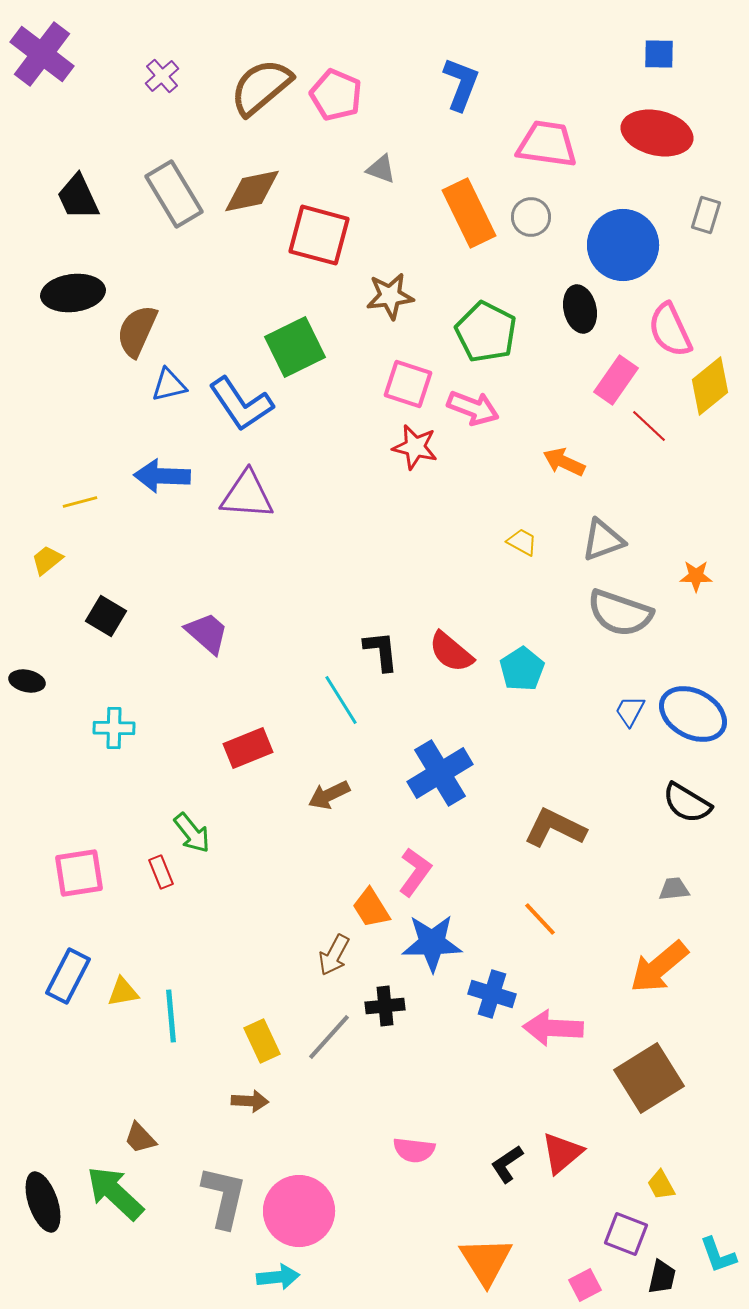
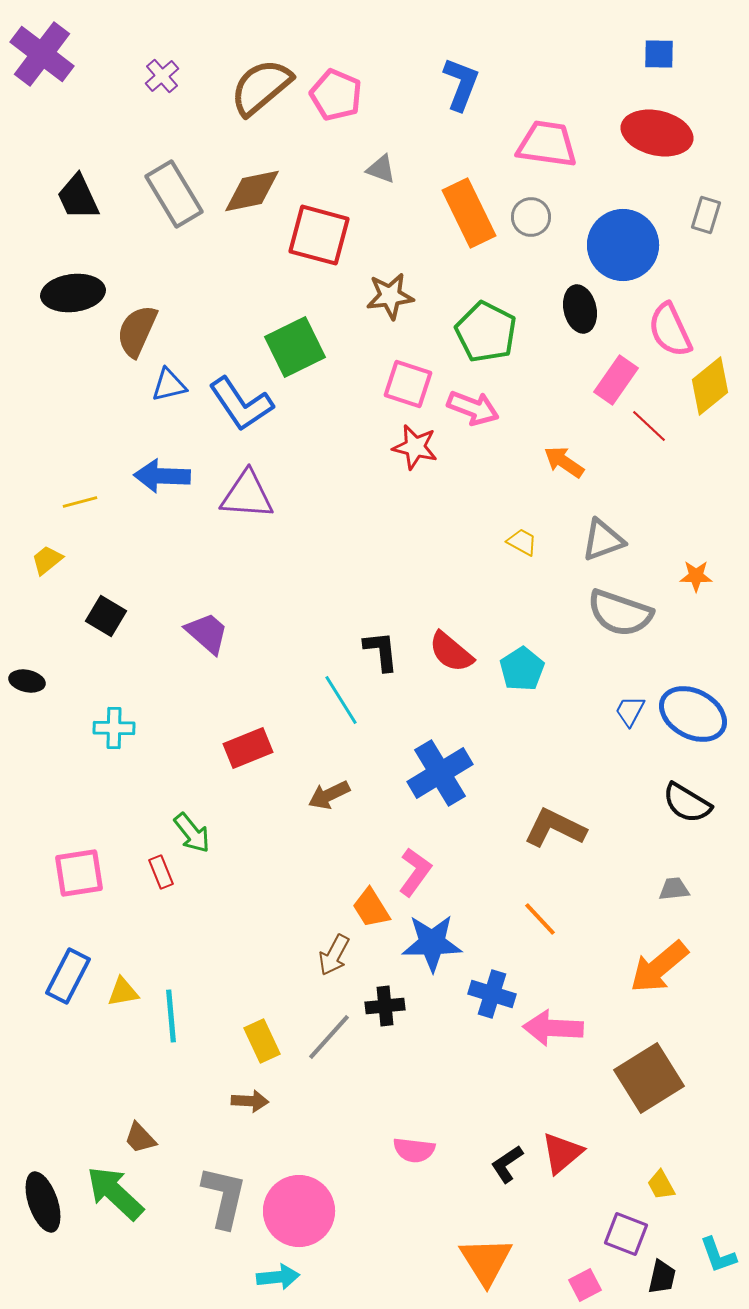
orange arrow at (564, 462): rotated 9 degrees clockwise
